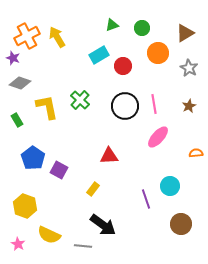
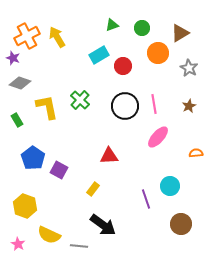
brown triangle: moved 5 px left
gray line: moved 4 px left
